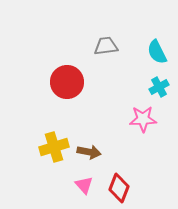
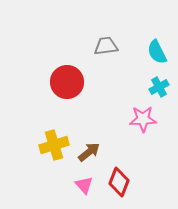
yellow cross: moved 2 px up
brown arrow: rotated 50 degrees counterclockwise
red diamond: moved 6 px up
